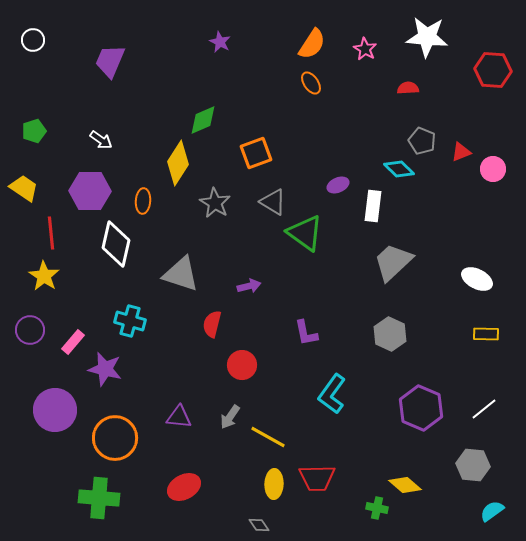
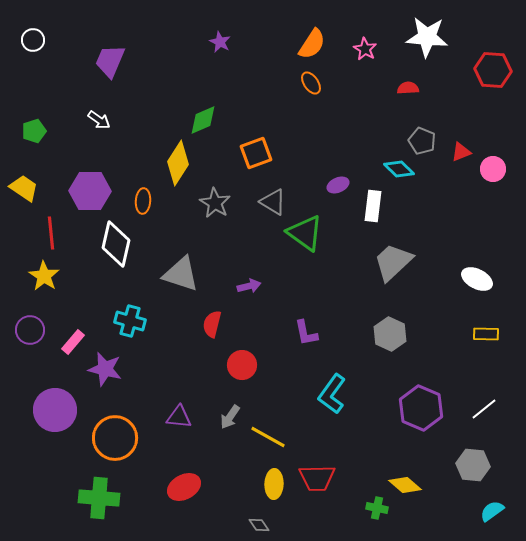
white arrow at (101, 140): moved 2 px left, 20 px up
